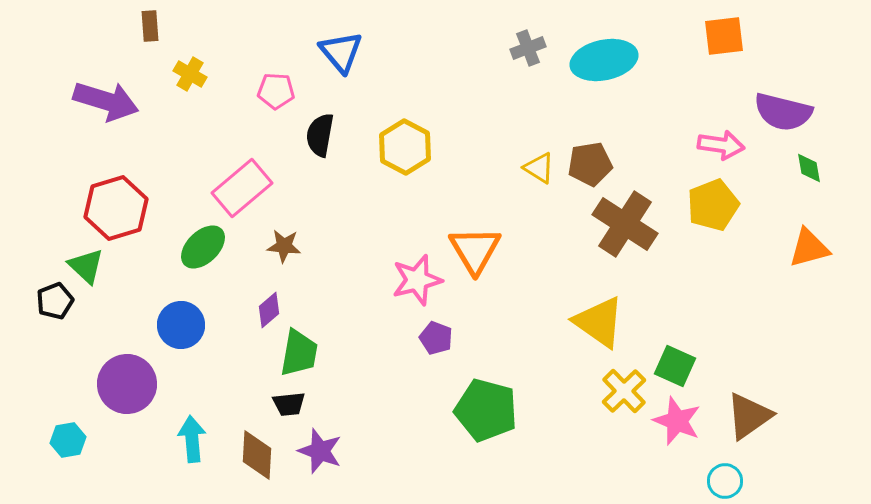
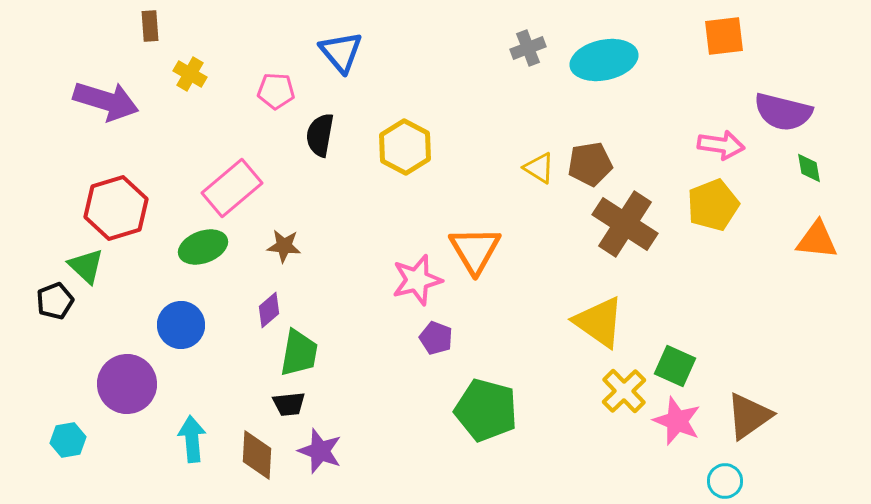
pink rectangle at (242, 188): moved 10 px left
green ellipse at (203, 247): rotated 24 degrees clockwise
orange triangle at (809, 248): moved 8 px right, 8 px up; rotated 21 degrees clockwise
